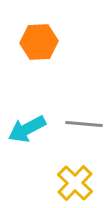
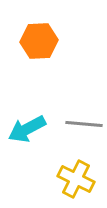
orange hexagon: moved 1 px up
yellow cross: moved 1 px right, 4 px up; rotated 18 degrees counterclockwise
